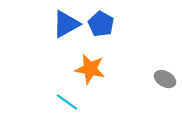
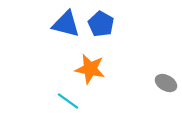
blue triangle: rotated 44 degrees clockwise
gray ellipse: moved 1 px right, 4 px down
cyan line: moved 1 px right, 1 px up
